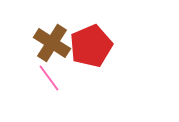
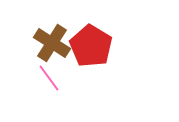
red pentagon: rotated 18 degrees counterclockwise
